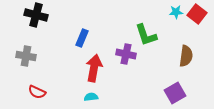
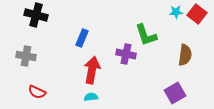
brown semicircle: moved 1 px left, 1 px up
red arrow: moved 2 px left, 2 px down
